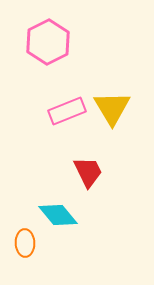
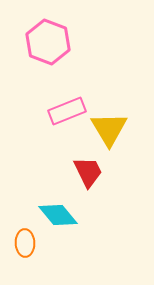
pink hexagon: rotated 12 degrees counterclockwise
yellow triangle: moved 3 px left, 21 px down
